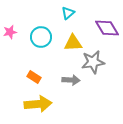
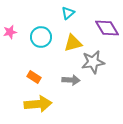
yellow triangle: rotated 12 degrees counterclockwise
